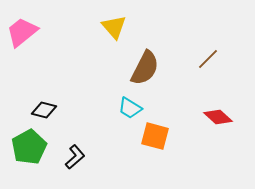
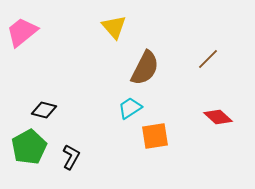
cyan trapezoid: rotated 115 degrees clockwise
orange square: rotated 24 degrees counterclockwise
black L-shape: moved 4 px left; rotated 20 degrees counterclockwise
